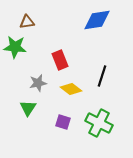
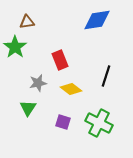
green star: rotated 30 degrees clockwise
black line: moved 4 px right
